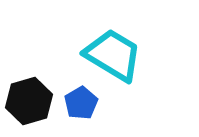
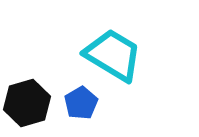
black hexagon: moved 2 px left, 2 px down
